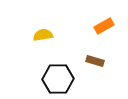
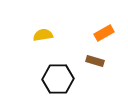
orange rectangle: moved 7 px down
